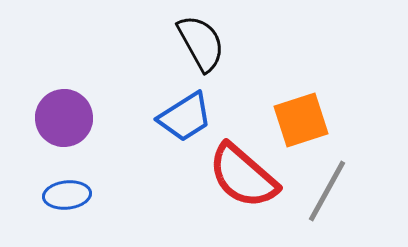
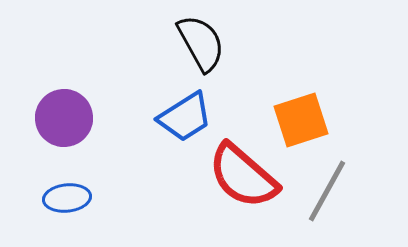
blue ellipse: moved 3 px down
